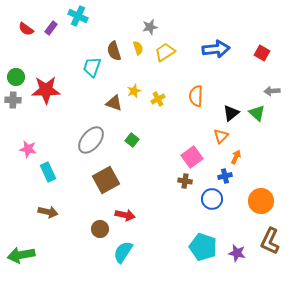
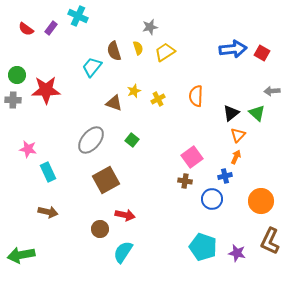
blue arrow: moved 17 px right
cyan trapezoid: rotated 20 degrees clockwise
green circle: moved 1 px right, 2 px up
orange triangle: moved 17 px right, 1 px up
